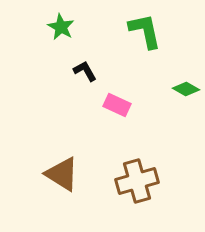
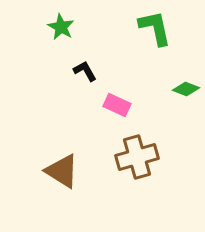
green L-shape: moved 10 px right, 3 px up
green diamond: rotated 8 degrees counterclockwise
brown triangle: moved 3 px up
brown cross: moved 24 px up
